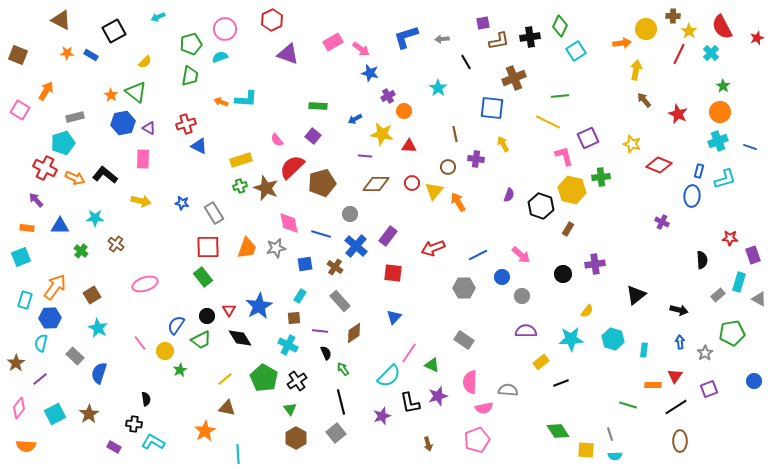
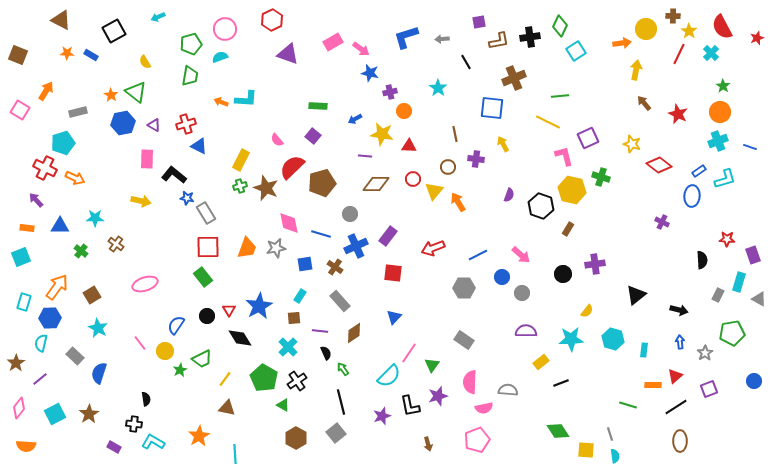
purple square at (483, 23): moved 4 px left, 1 px up
yellow semicircle at (145, 62): rotated 104 degrees clockwise
purple cross at (388, 96): moved 2 px right, 4 px up; rotated 16 degrees clockwise
brown arrow at (644, 100): moved 3 px down
gray rectangle at (75, 117): moved 3 px right, 5 px up
purple triangle at (149, 128): moved 5 px right, 3 px up
pink rectangle at (143, 159): moved 4 px right
yellow rectangle at (241, 160): rotated 45 degrees counterclockwise
red diamond at (659, 165): rotated 15 degrees clockwise
blue rectangle at (699, 171): rotated 40 degrees clockwise
black L-shape at (105, 175): moved 69 px right
green cross at (601, 177): rotated 24 degrees clockwise
red circle at (412, 183): moved 1 px right, 4 px up
blue star at (182, 203): moved 5 px right, 5 px up
gray rectangle at (214, 213): moved 8 px left
red star at (730, 238): moved 3 px left, 1 px down
blue cross at (356, 246): rotated 25 degrees clockwise
orange arrow at (55, 287): moved 2 px right
gray rectangle at (718, 295): rotated 24 degrees counterclockwise
gray circle at (522, 296): moved 3 px up
cyan rectangle at (25, 300): moved 1 px left, 2 px down
green trapezoid at (201, 340): moved 1 px right, 19 px down
cyan cross at (288, 345): moved 2 px down; rotated 18 degrees clockwise
green triangle at (432, 365): rotated 42 degrees clockwise
red triangle at (675, 376): rotated 14 degrees clockwise
yellow line at (225, 379): rotated 14 degrees counterclockwise
black L-shape at (410, 403): moved 3 px down
green triangle at (290, 409): moved 7 px left, 4 px up; rotated 24 degrees counterclockwise
orange star at (205, 431): moved 6 px left, 5 px down
cyan line at (238, 454): moved 3 px left
cyan semicircle at (615, 456): rotated 96 degrees counterclockwise
